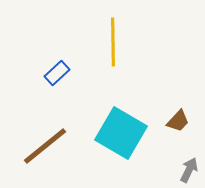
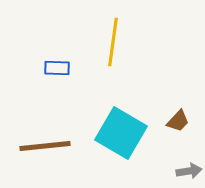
yellow line: rotated 9 degrees clockwise
blue rectangle: moved 5 px up; rotated 45 degrees clockwise
brown line: rotated 33 degrees clockwise
gray arrow: moved 1 px down; rotated 55 degrees clockwise
